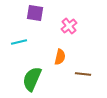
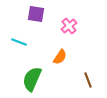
purple square: moved 1 px right, 1 px down
cyan line: rotated 35 degrees clockwise
orange semicircle: rotated 21 degrees clockwise
brown line: moved 5 px right, 6 px down; rotated 63 degrees clockwise
